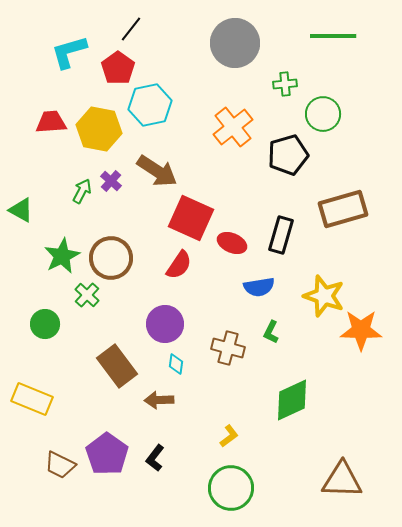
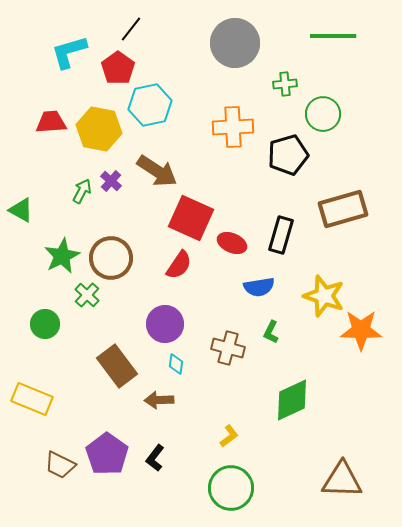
orange cross at (233, 127): rotated 36 degrees clockwise
